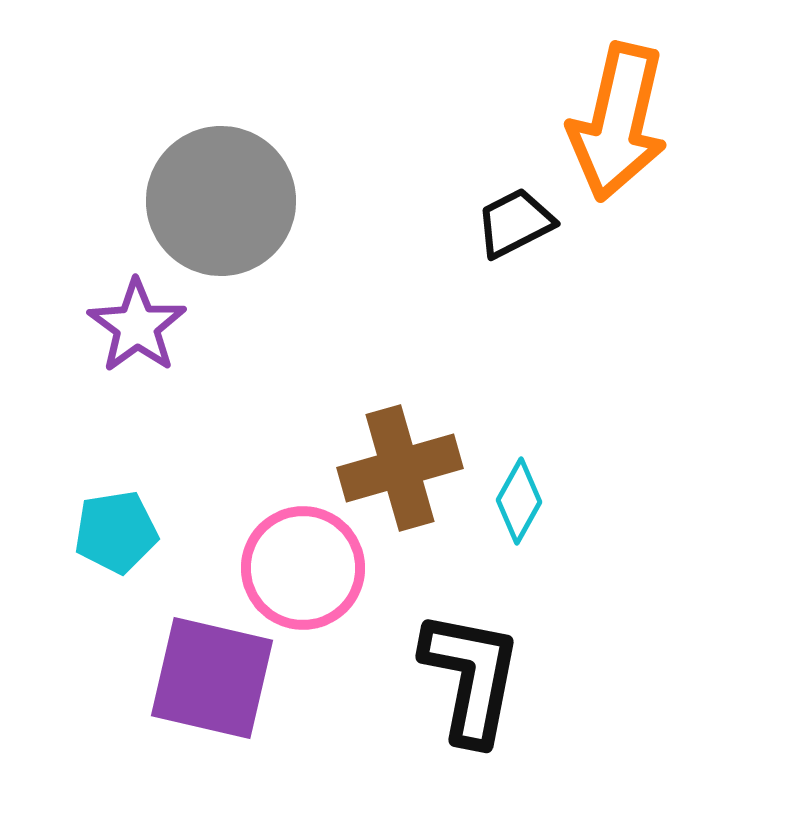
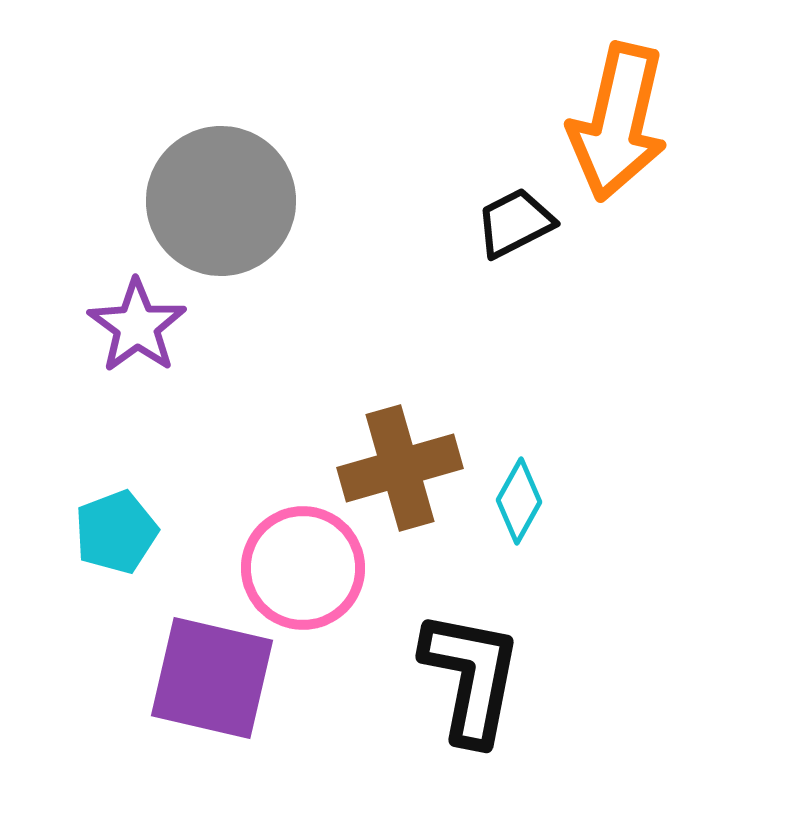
cyan pentagon: rotated 12 degrees counterclockwise
